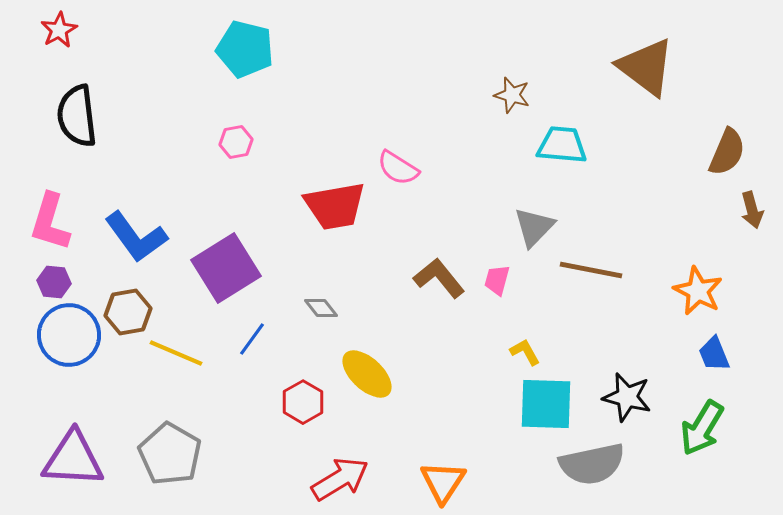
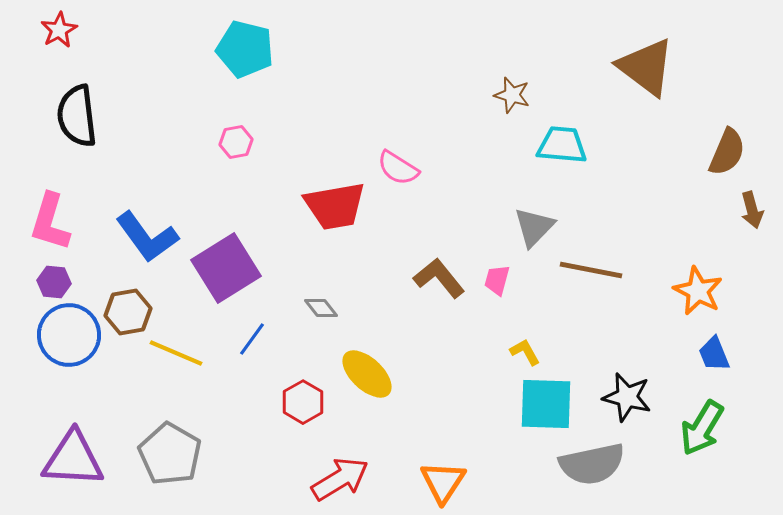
blue L-shape: moved 11 px right
